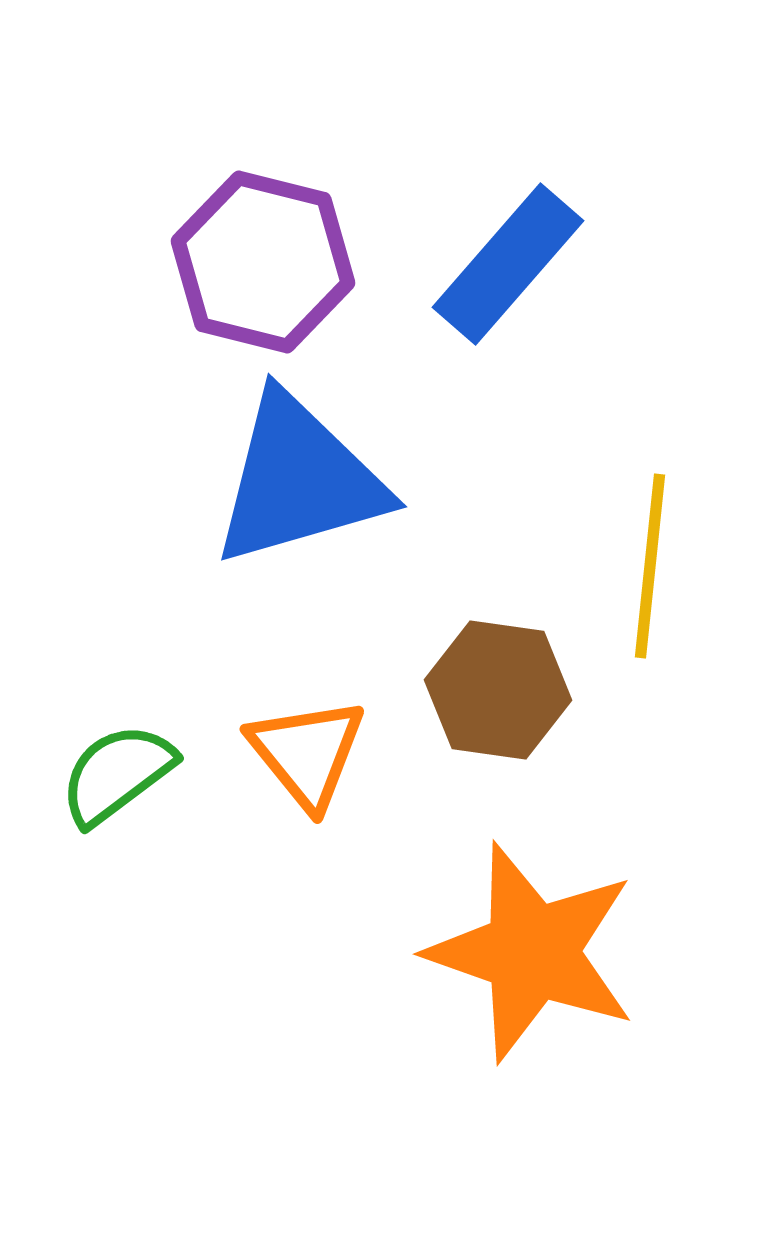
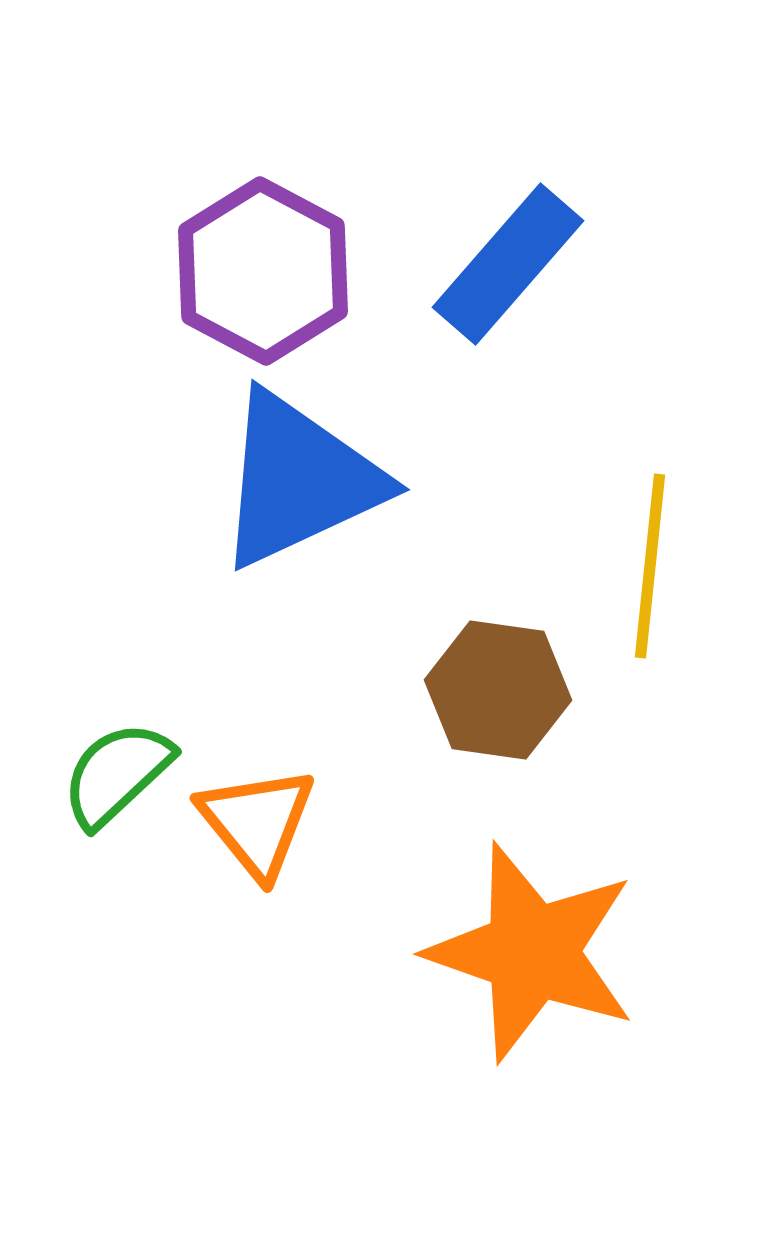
purple hexagon: moved 9 px down; rotated 14 degrees clockwise
blue triangle: rotated 9 degrees counterclockwise
orange triangle: moved 50 px left, 69 px down
green semicircle: rotated 6 degrees counterclockwise
